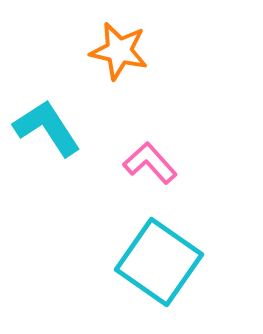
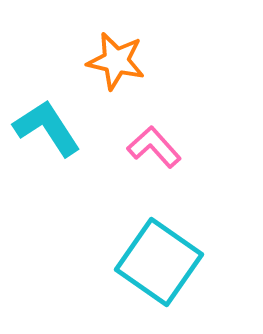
orange star: moved 3 px left, 10 px down
pink L-shape: moved 4 px right, 16 px up
